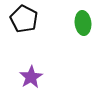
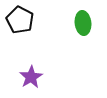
black pentagon: moved 4 px left, 1 px down
